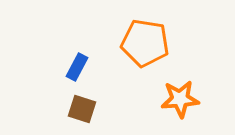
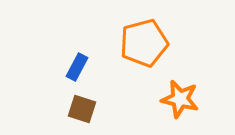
orange pentagon: moved 1 px left; rotated 24 degrees counterclockwise
orange star: rotated 18 degrees clockwise
